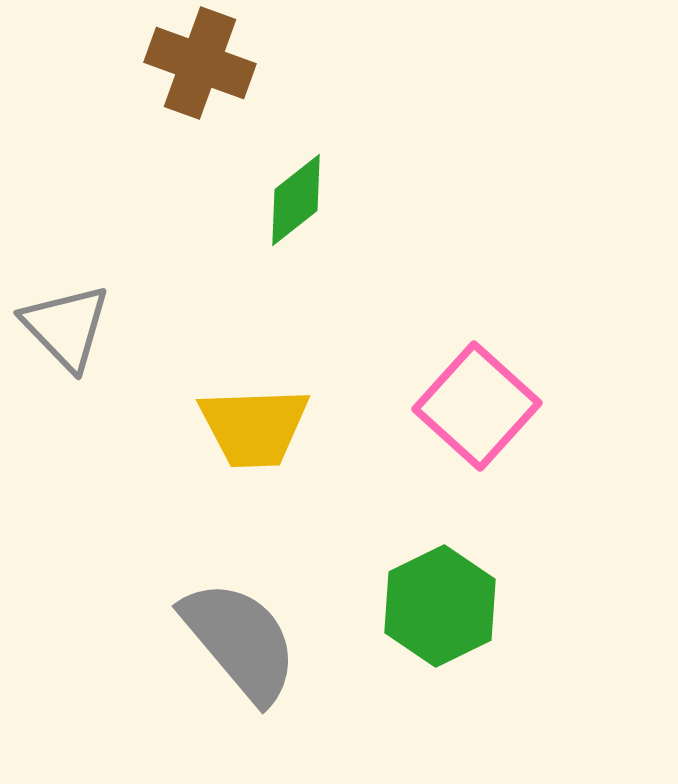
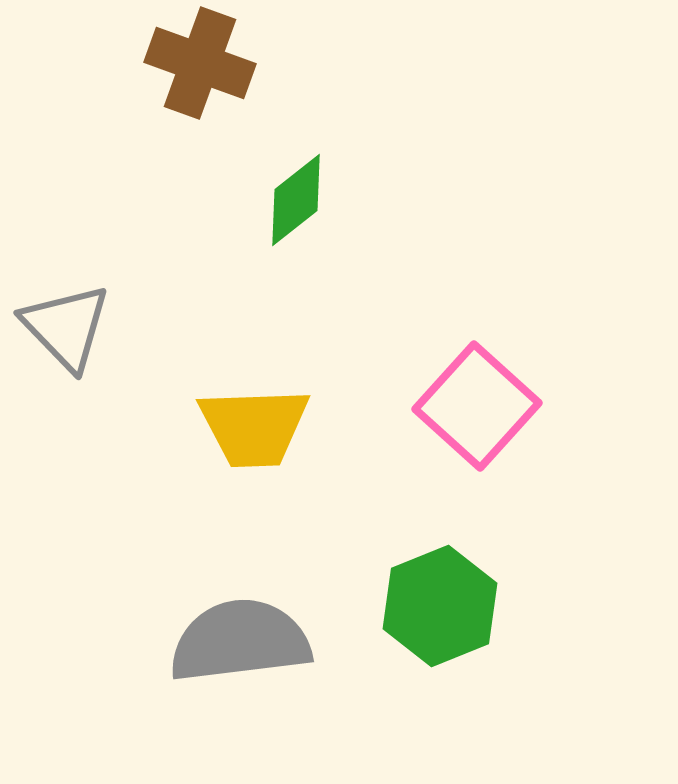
green hexagon: rotated 4 degrees clockwise
gray semicircle: rotated 57 degrees counterclockwise
